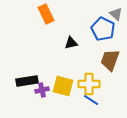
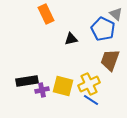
black triangle: moved 4 px up
yellow cross: rotated 25 degrees counterclockwise
